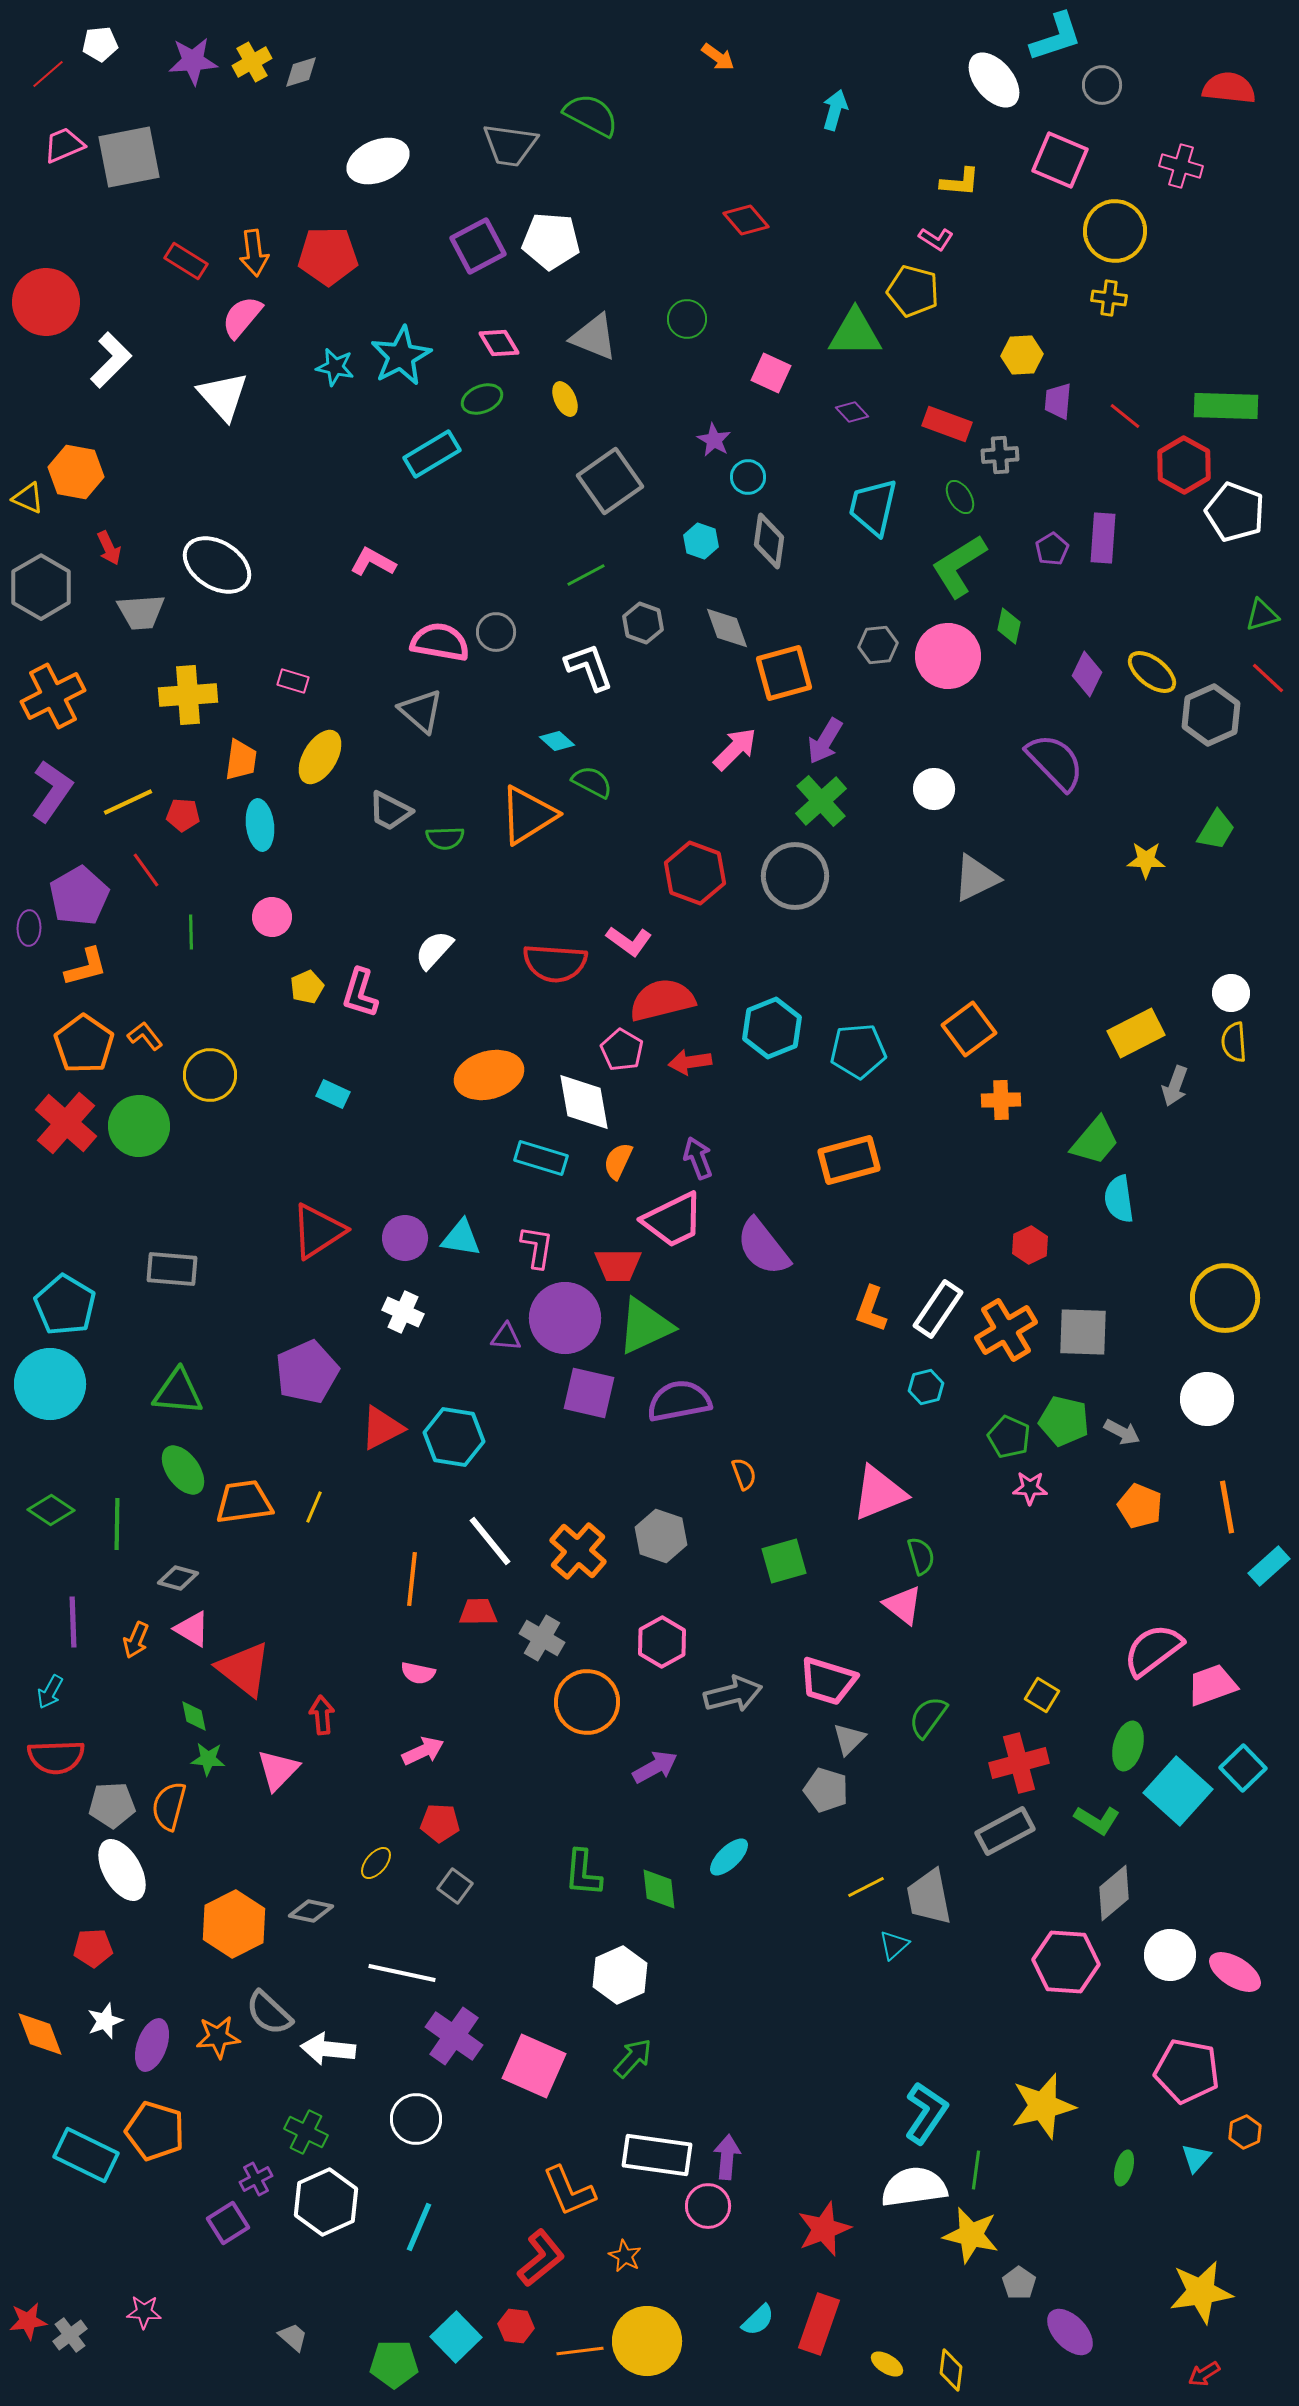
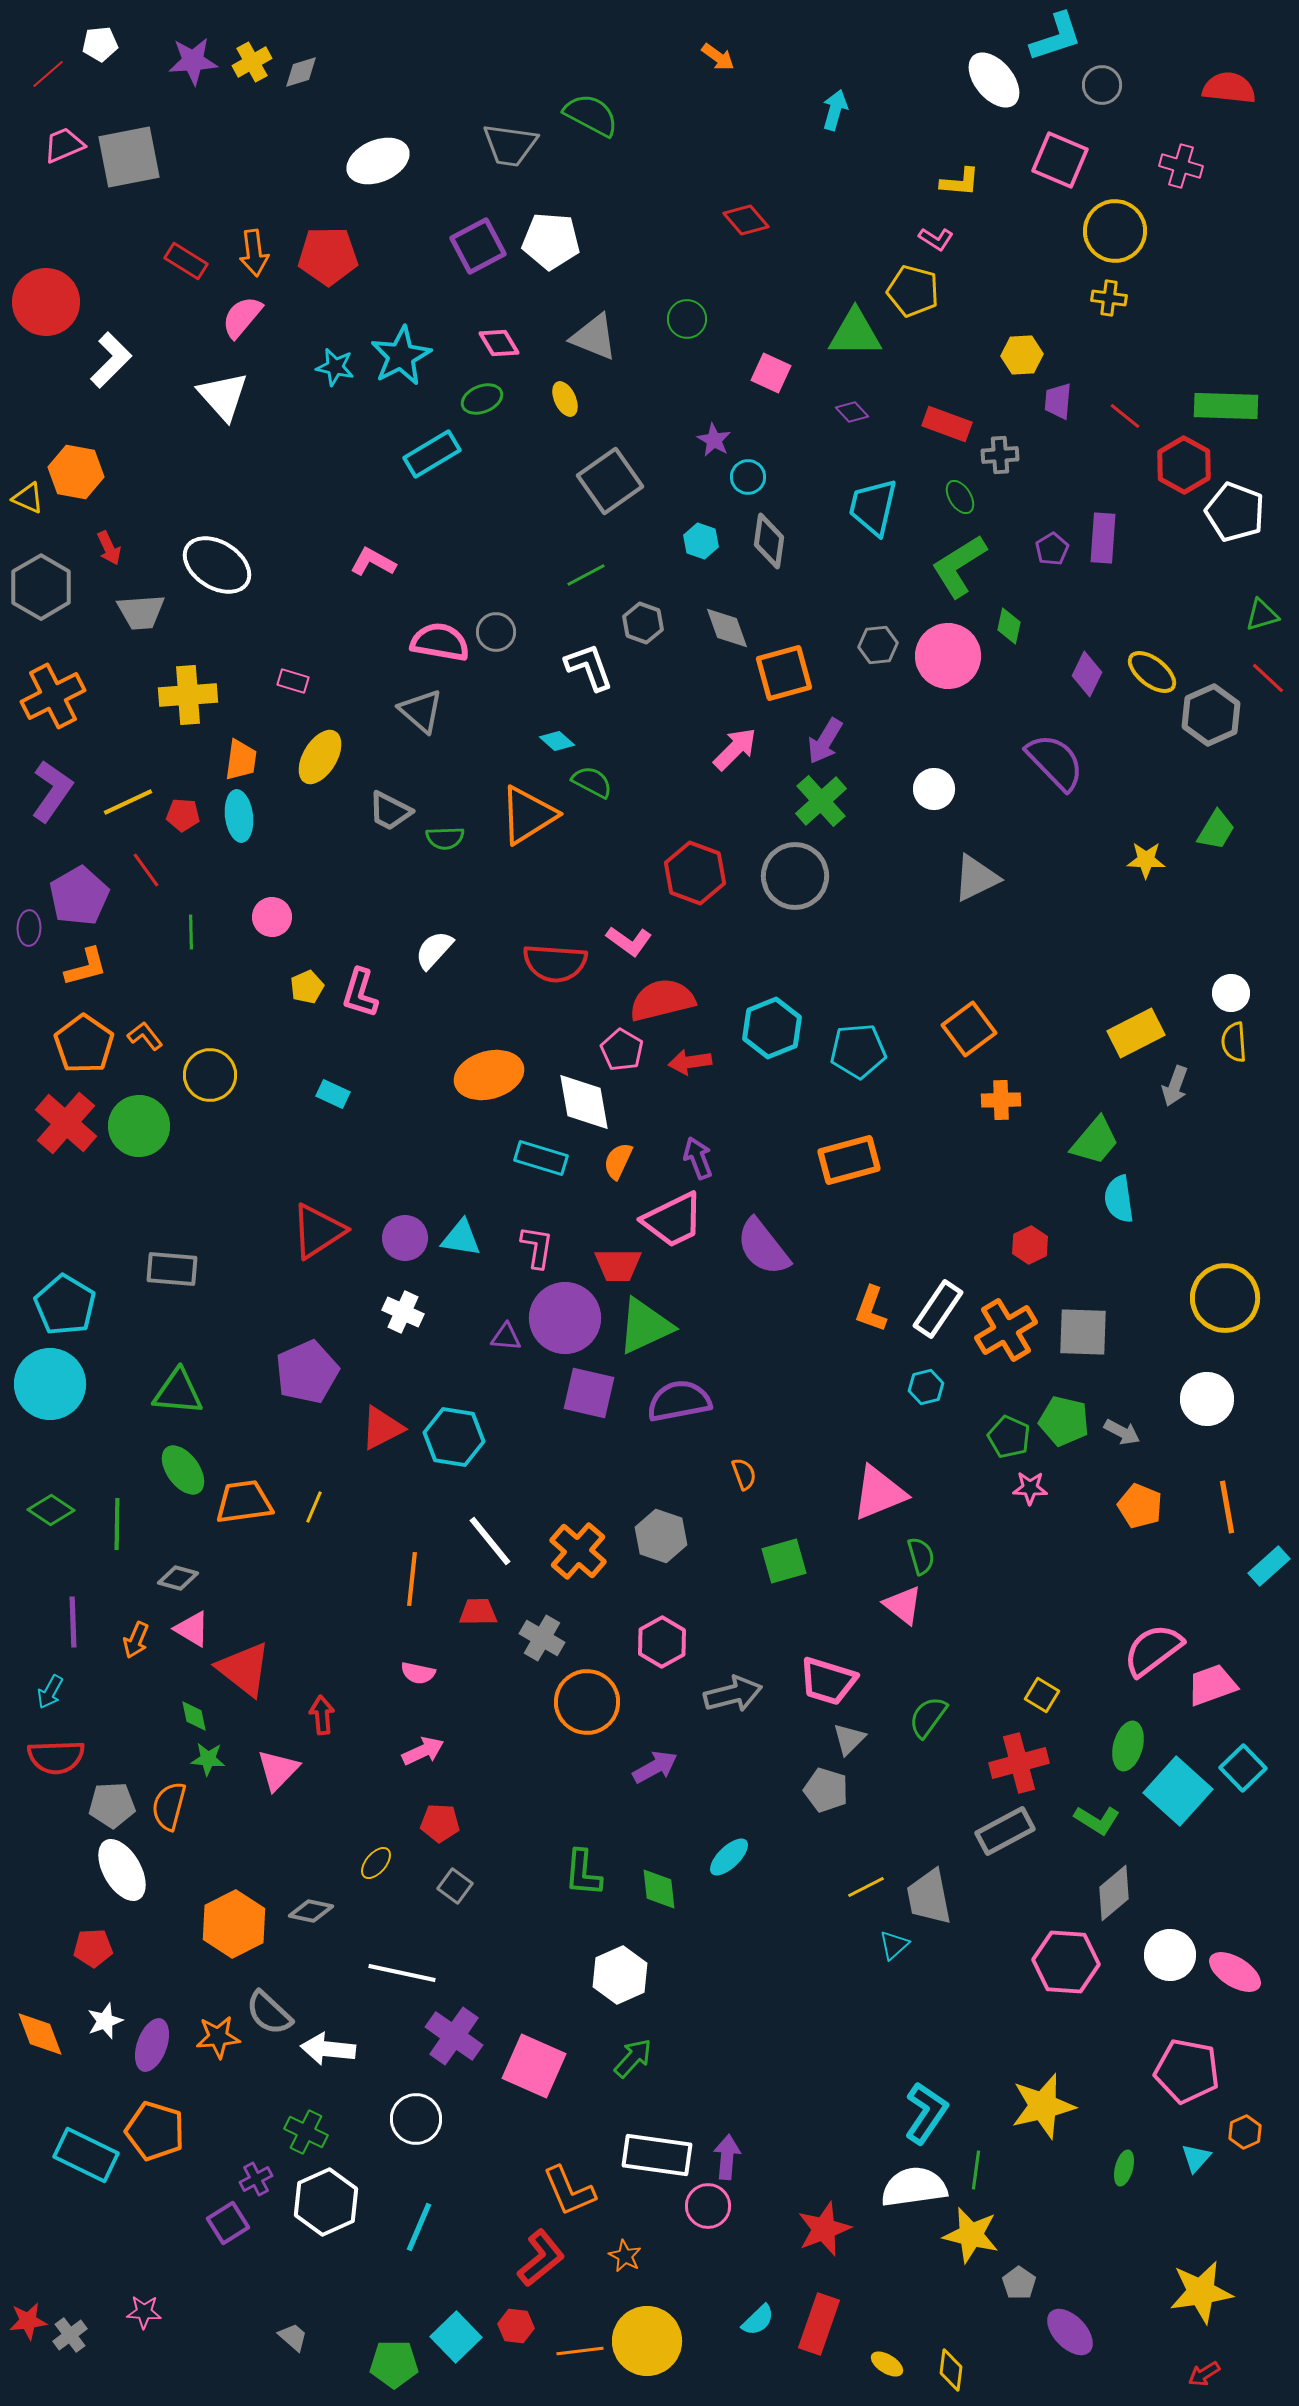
cyan ellipse at (260, 825): moved 21 px left, 9 px up
